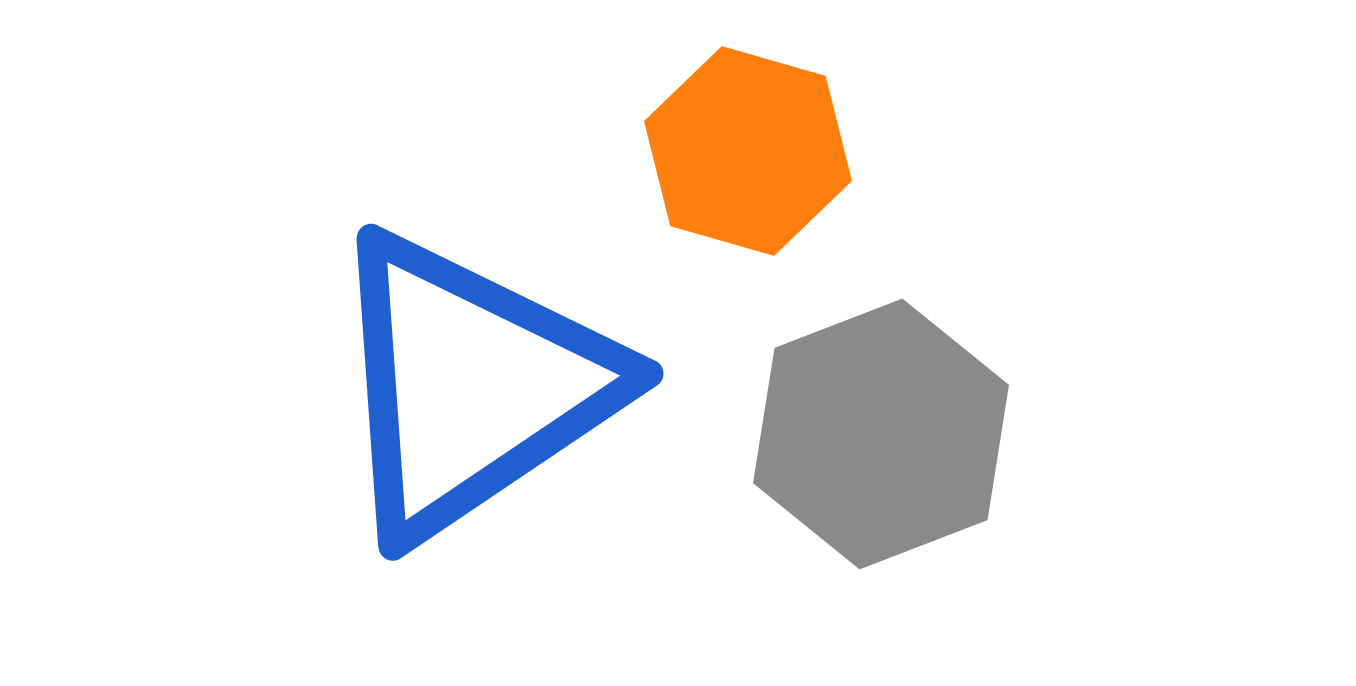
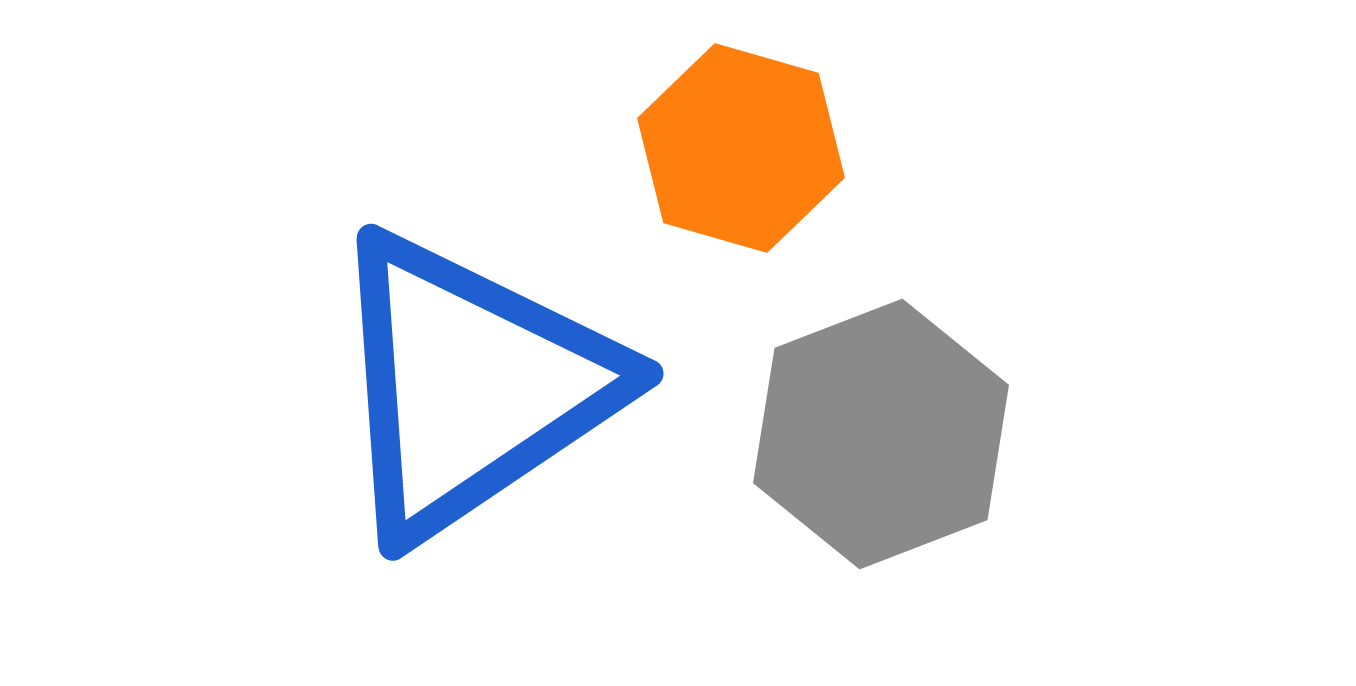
orange hexagon: moved 7 px left, 3 px up
